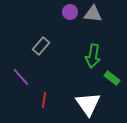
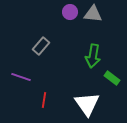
purple line: rotated 30 degrees counterclockwise
white triangle: moved 1 px left
